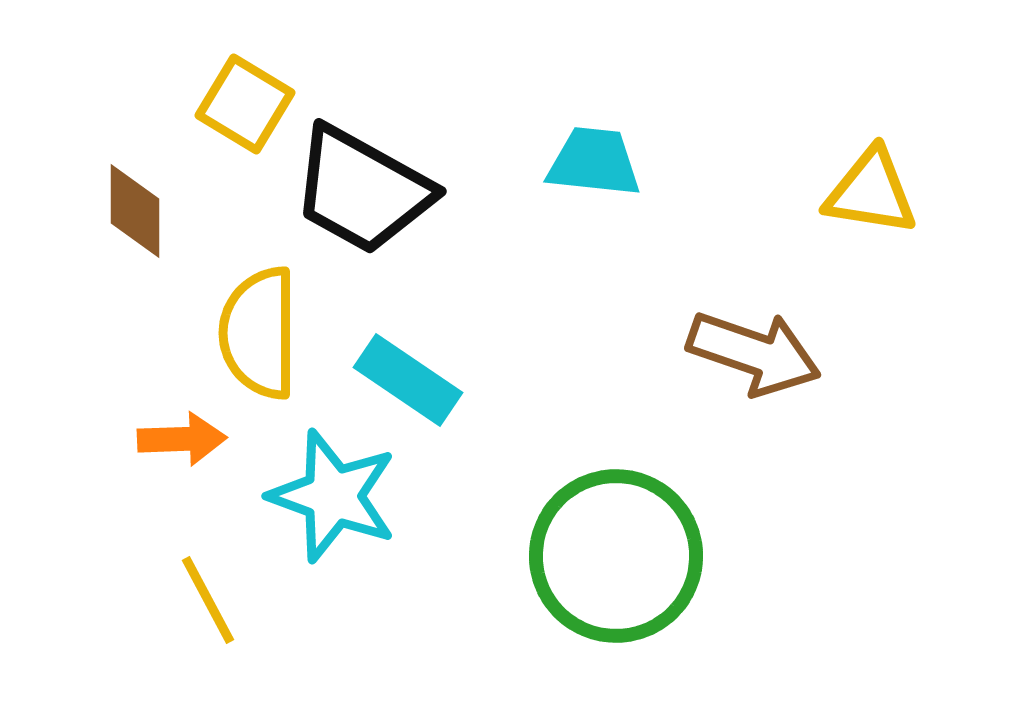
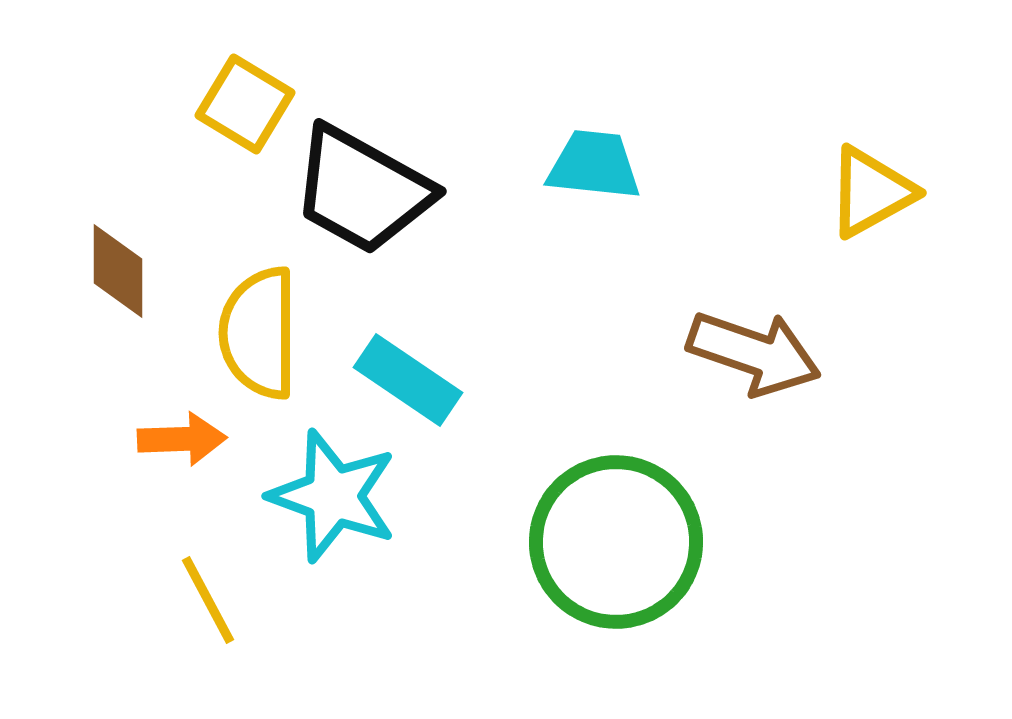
cyan trapezoid: moved 3 px down
yellow triangle: rotated 38 degrees counterclockwise
brown diamond: moved 17 px left, 60 px down
green circle: moved 14 px up
